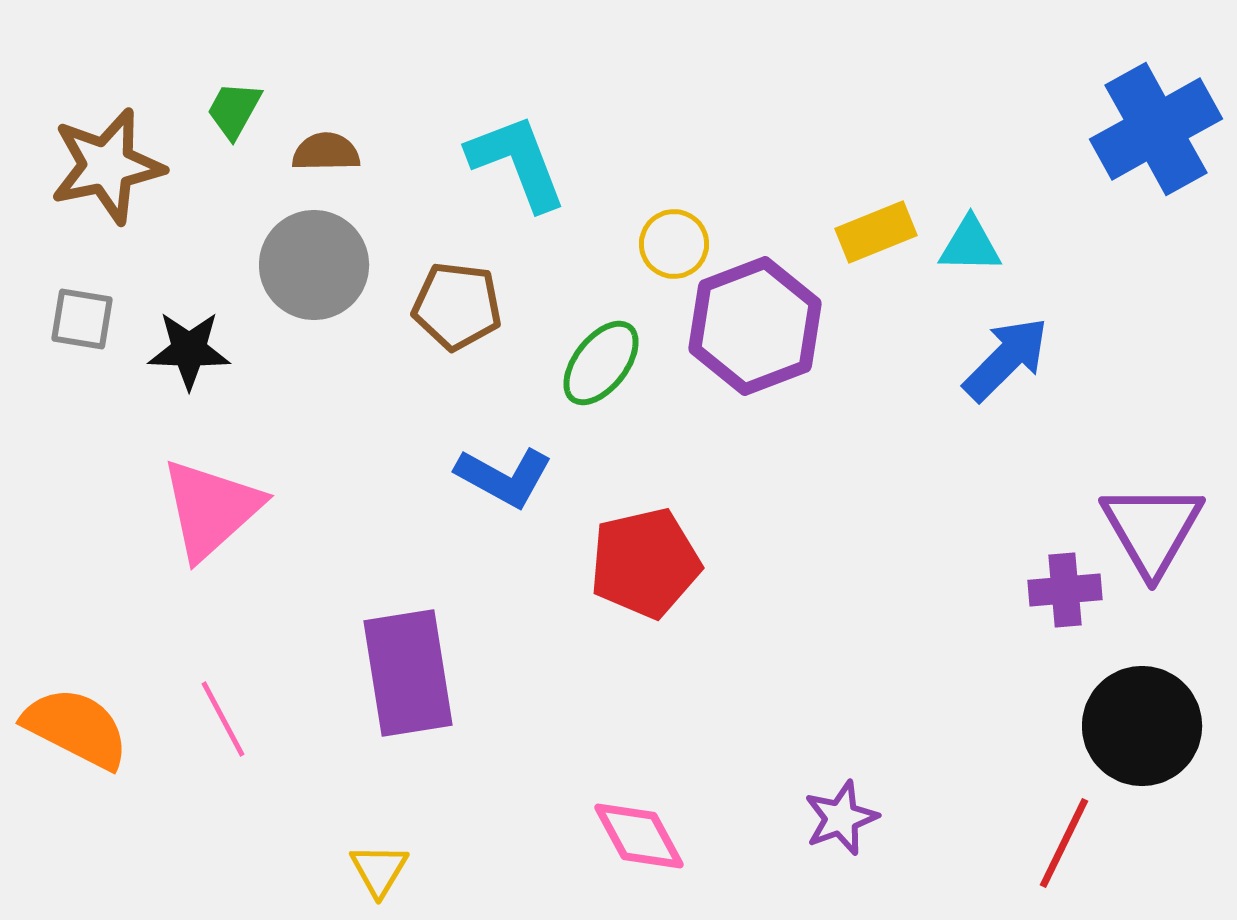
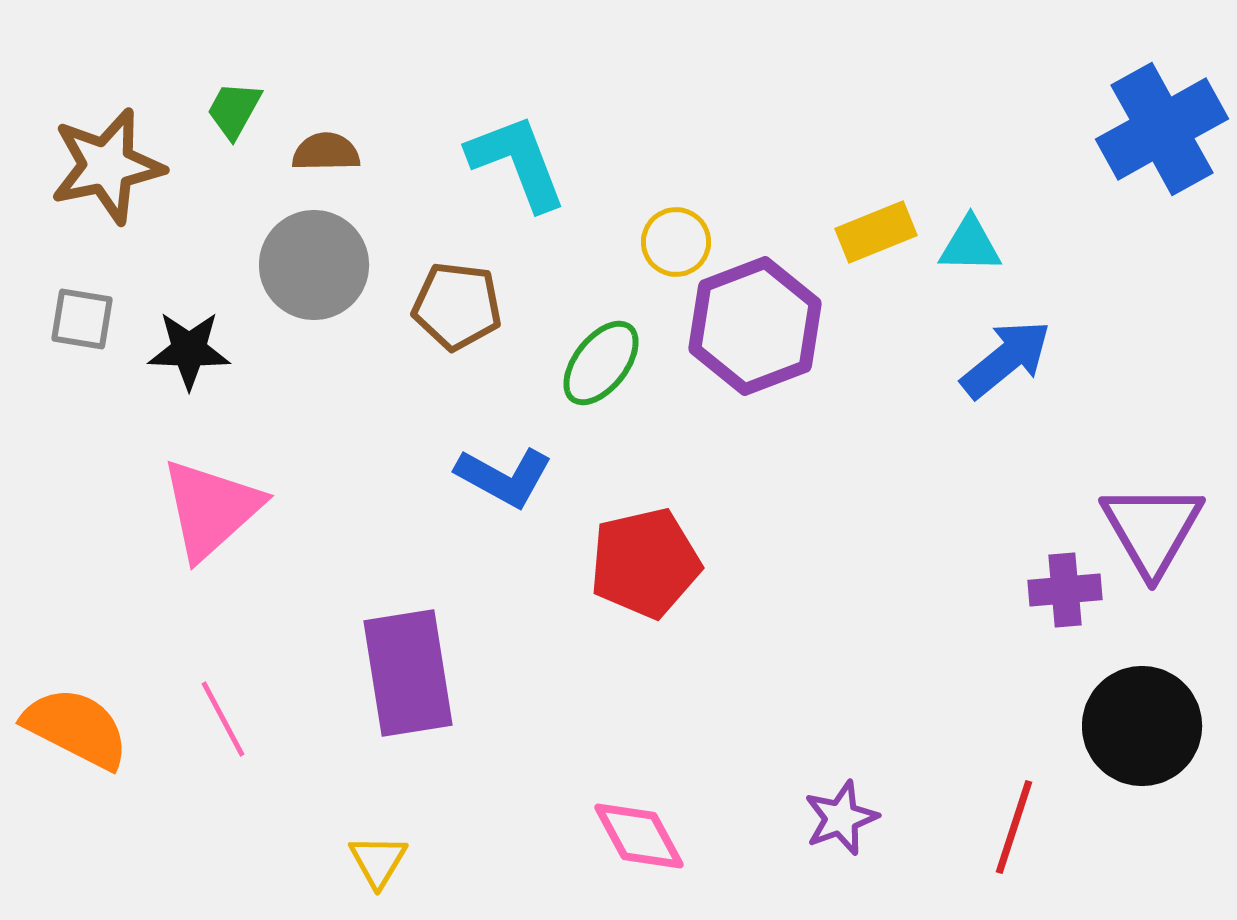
blue cross: moved 6 px right
yellow circle: moved 2 px right, 2 px up
blue arrow: rotated 6 degrees clockwise
red line: moved 50 px left, 16 px up; rotated 8 degrees counterclockwise
yellow triangle: moved 1 px left, 9 px up
